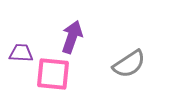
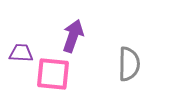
purple arrow: moved 1 px right, 1 px up
gray semicircle: rotated 56 degrees counterclockwise
